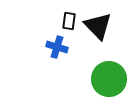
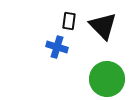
black triangle: moved 5 px right
green circle: moved 2 px left
